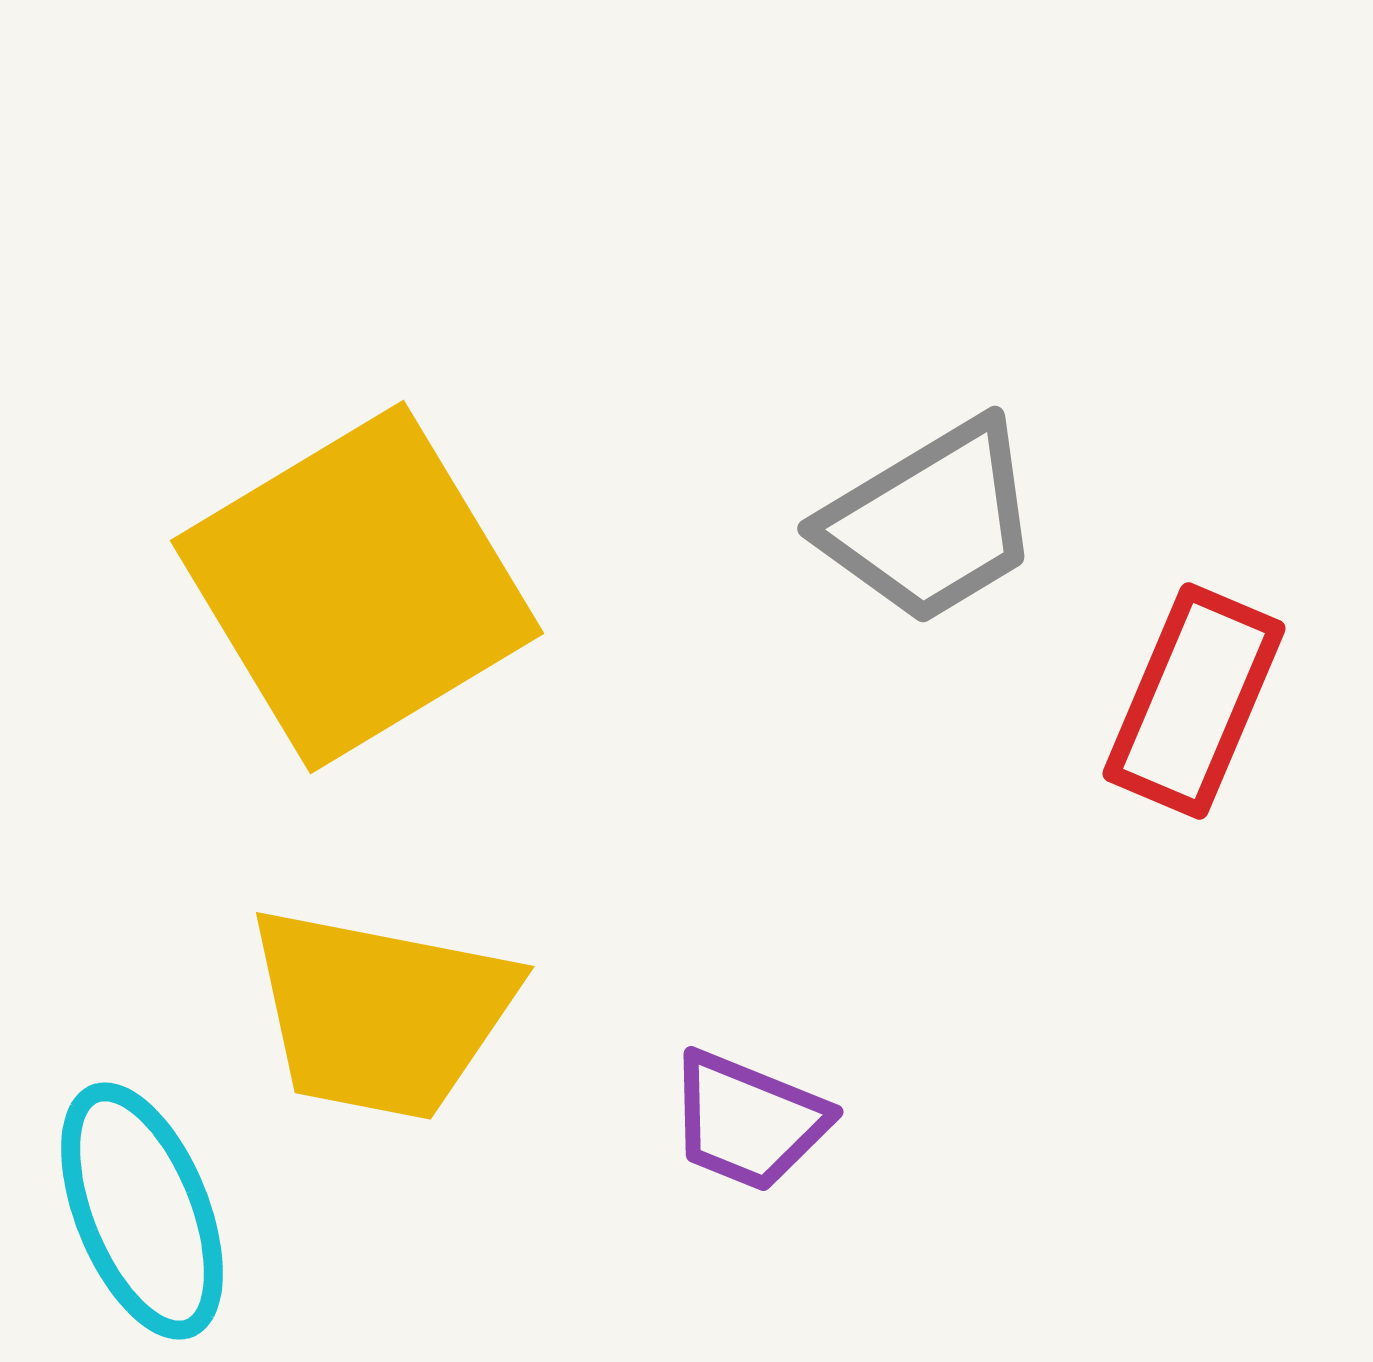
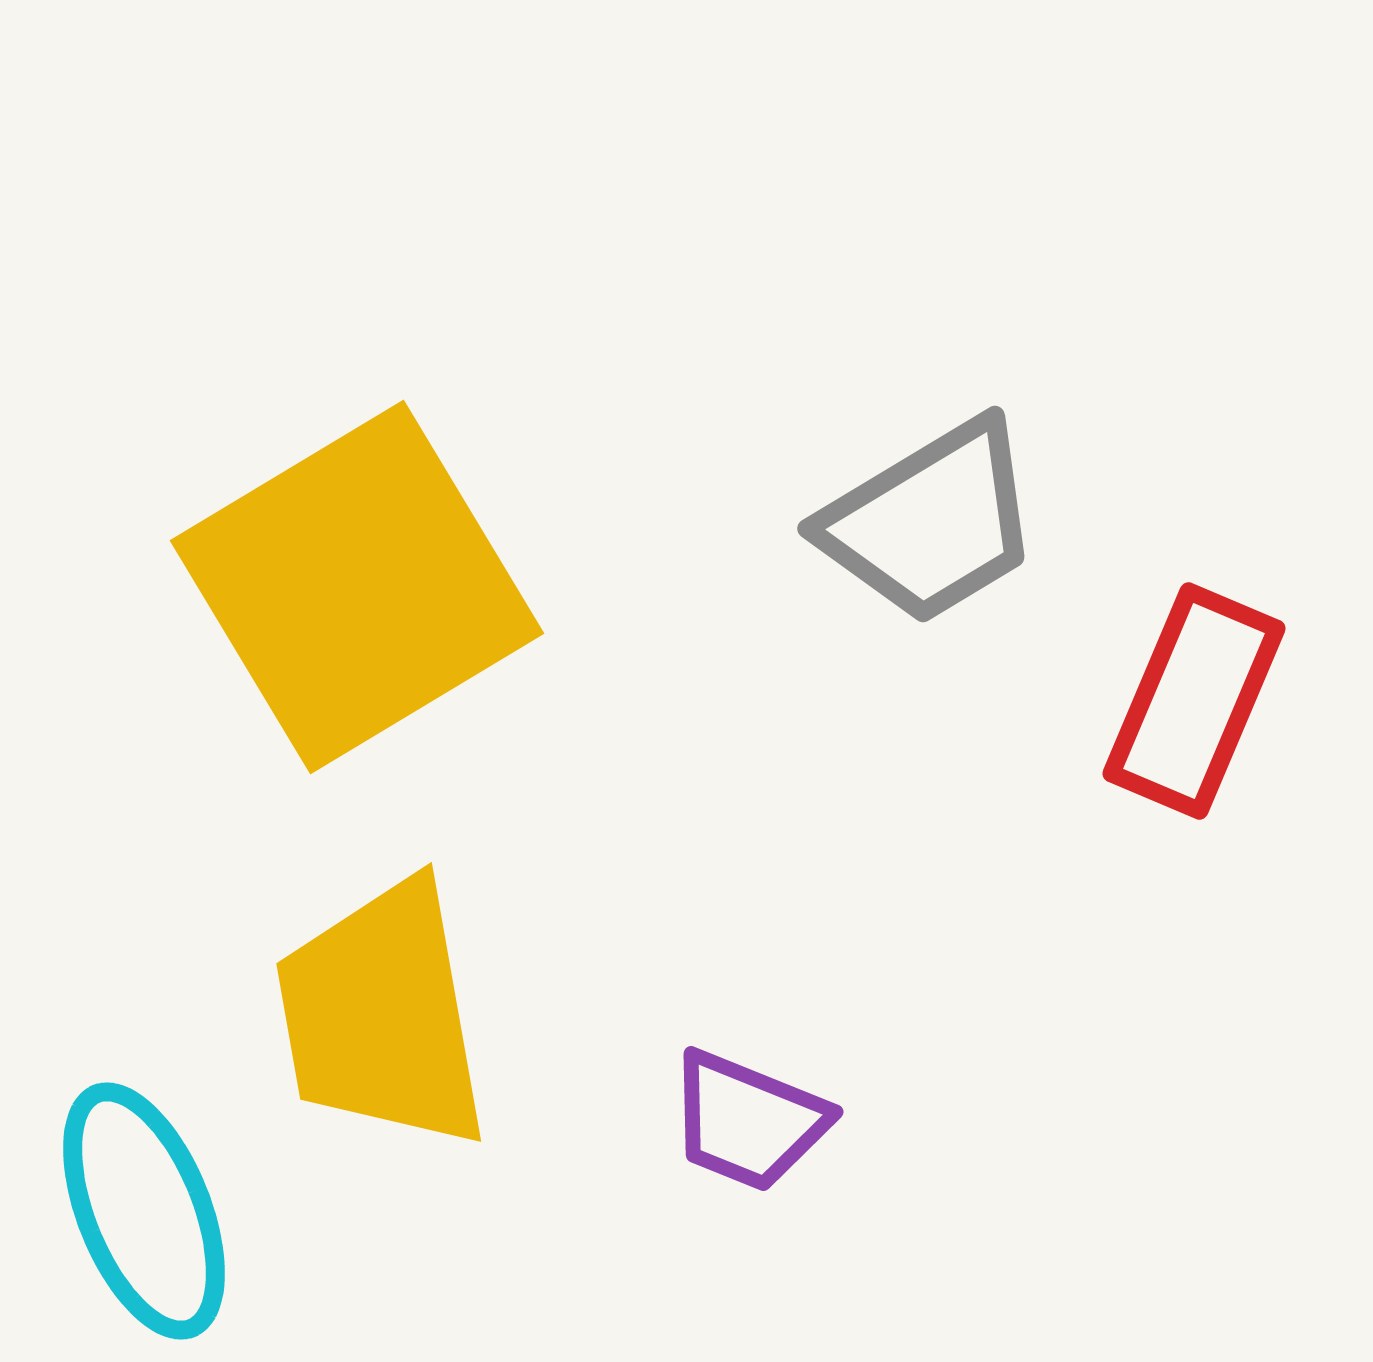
yellow trapezoid: moved 1 px right, 2 px down; rotated 69 degrees clockwise
cyan ellipse: moved 2 px right
